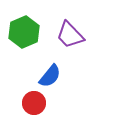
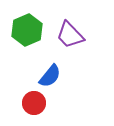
green hexagon: moved 3 px right, 2 px up
